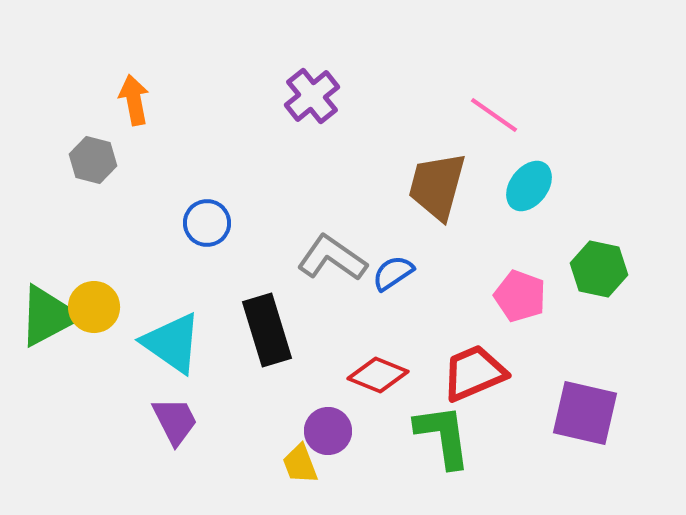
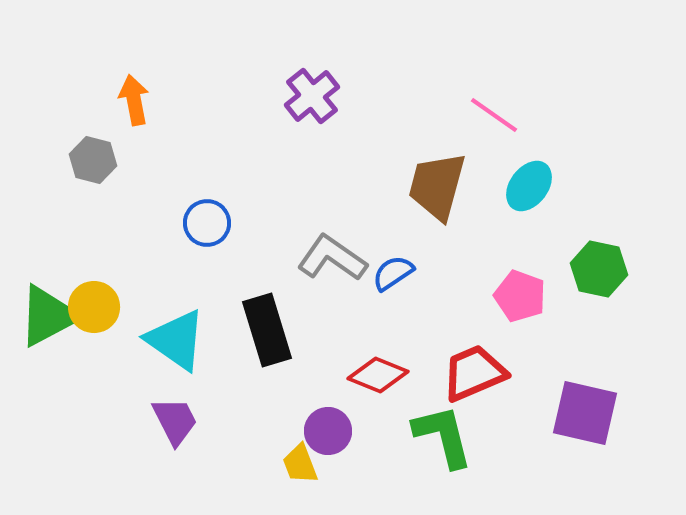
cyan triangle: moved 4 px right, 3 px up
green L-shape: rotated 6 degrees counterclockwise
